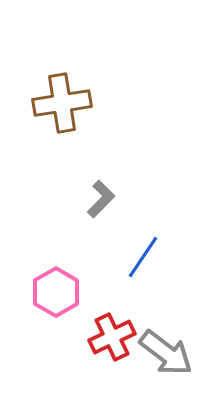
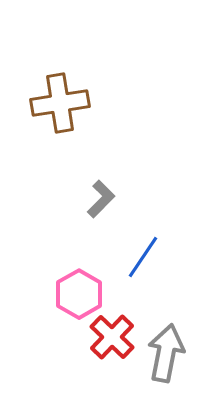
brown cross: moved 2 px left
pink hexagon: moved 23 px right, 2 px down
red cross: rotated 21 degrees counterclockwise
gray arrow: rotated 116 degrees counterclockwise
